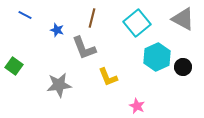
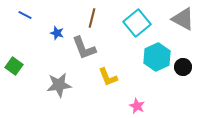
blue star: moved 3 px down
